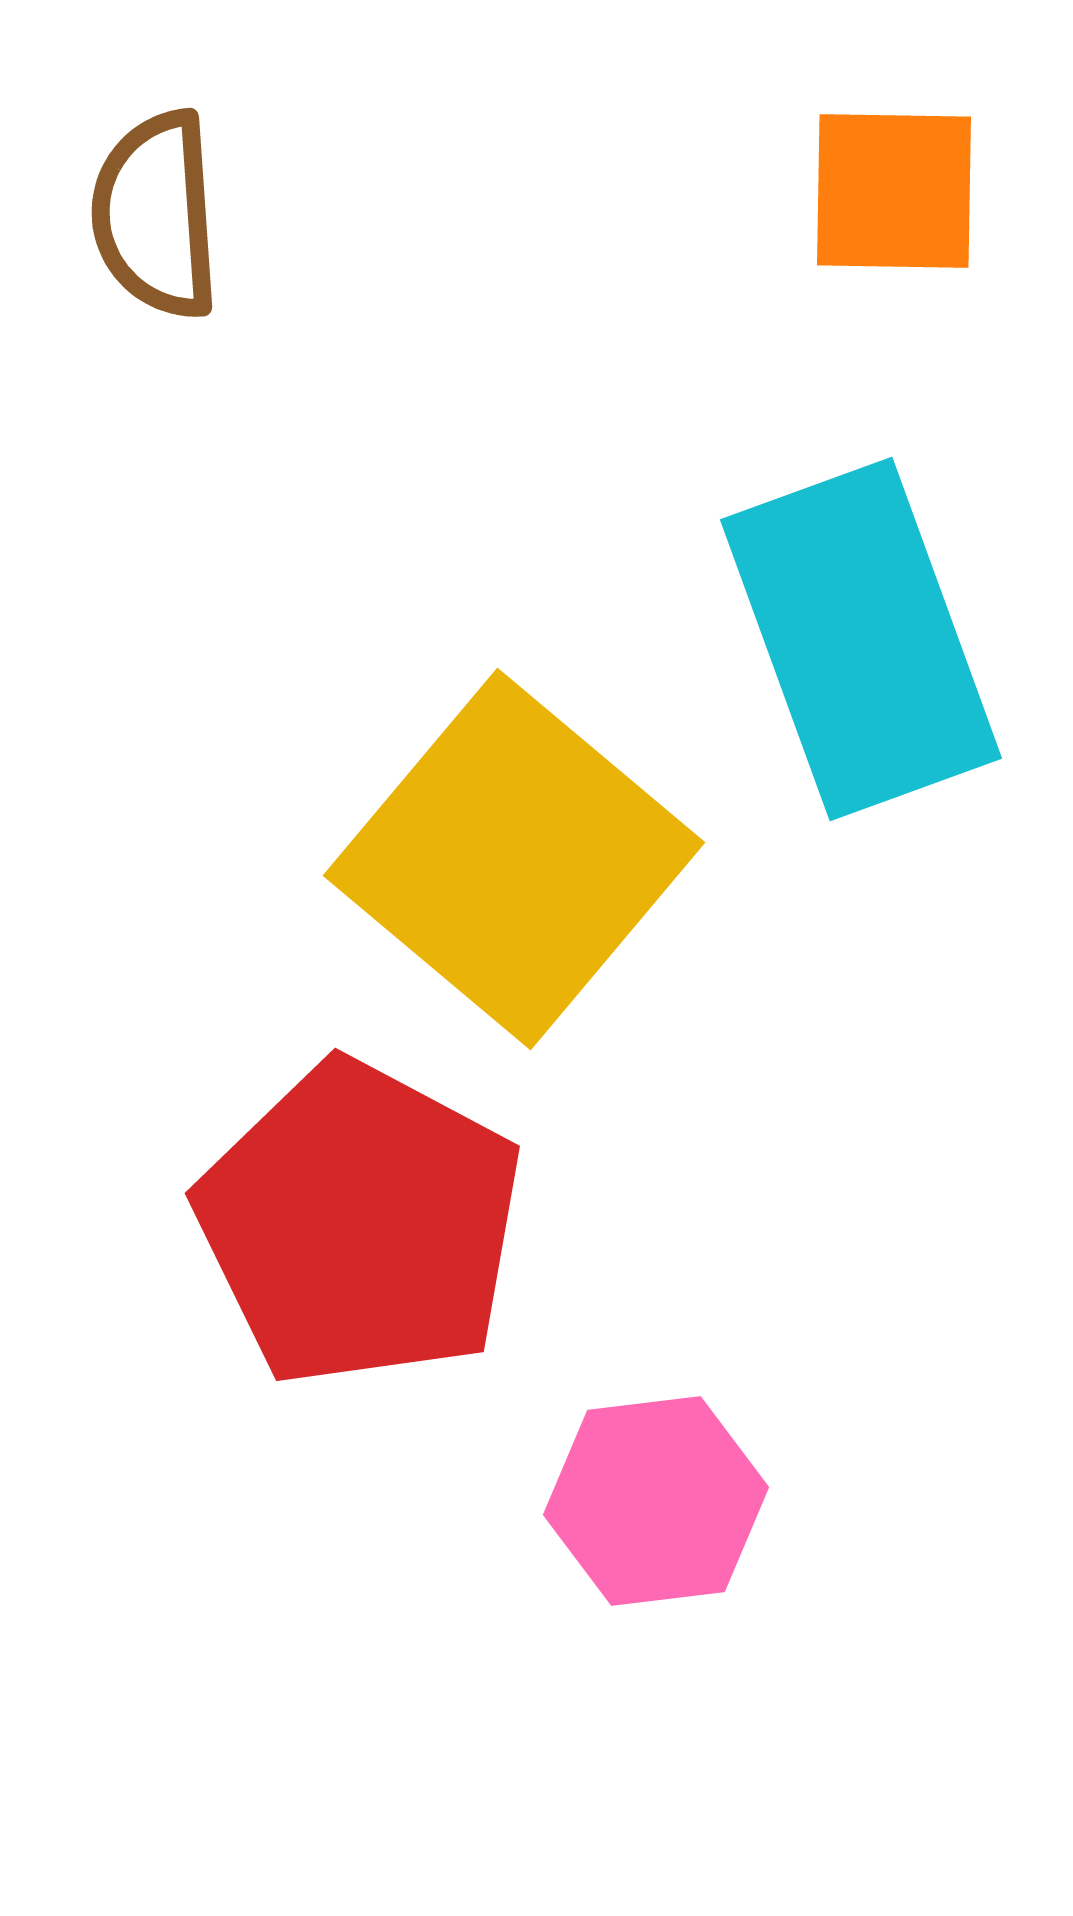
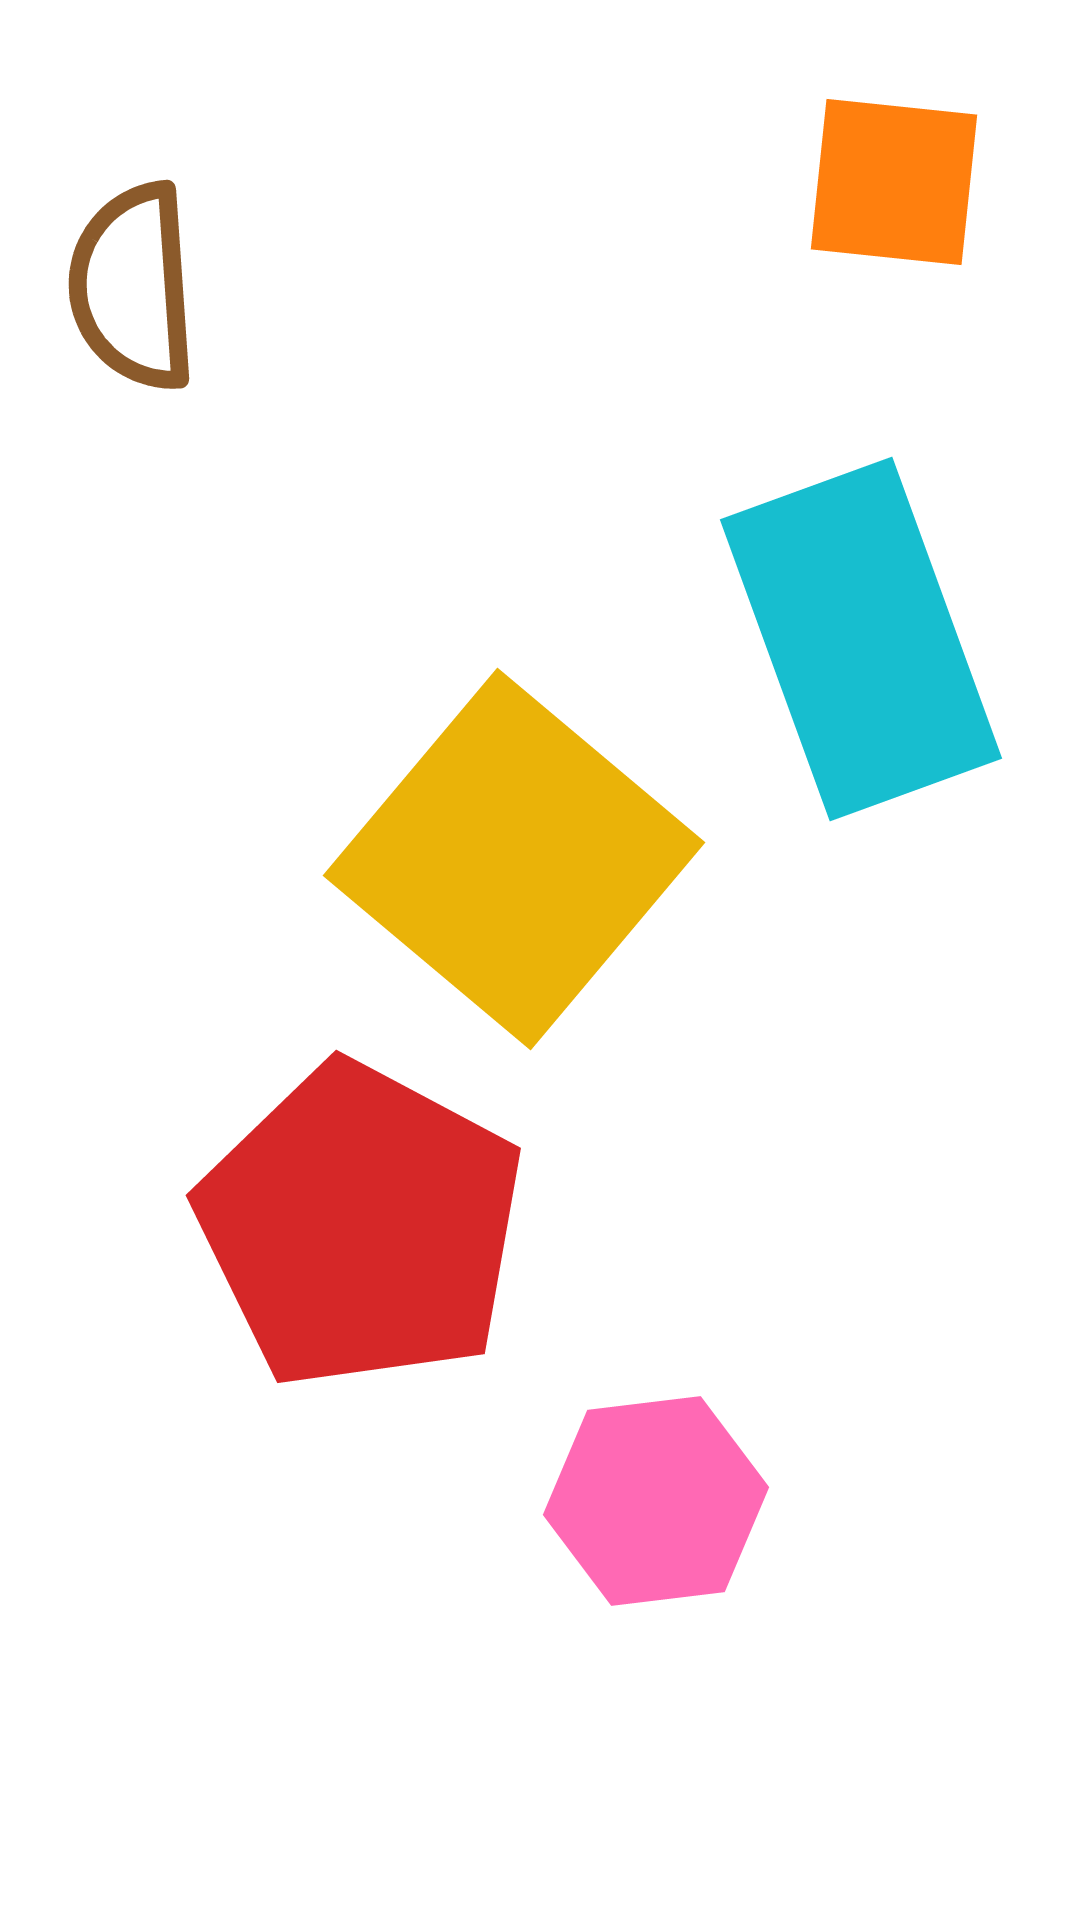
orange square: moved 9 px up; rotated 5 degrees clockwise
brown semicircle: moved 23 px left, 72 px down
red pentagon: moved 1 px right, 2 px down
